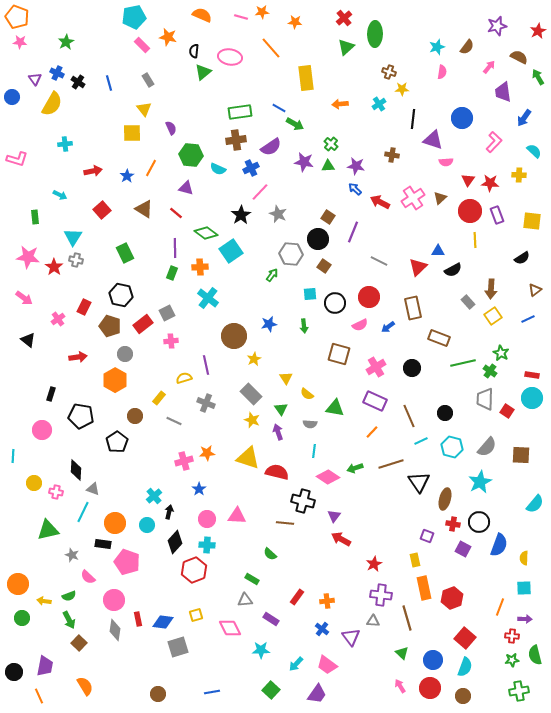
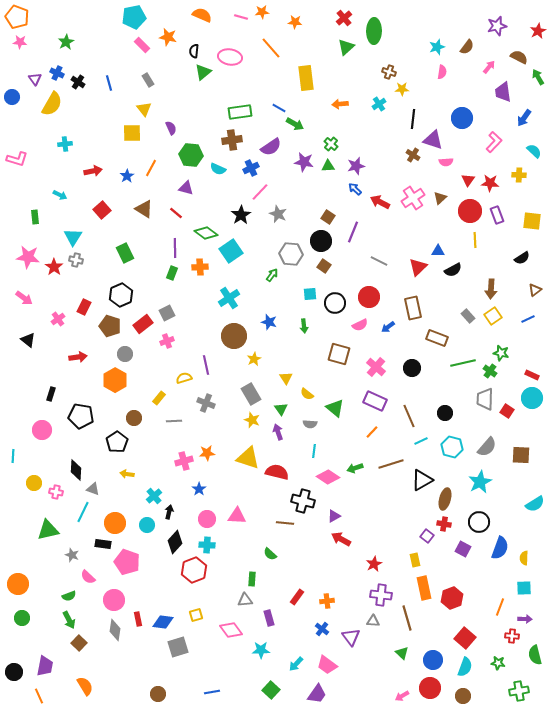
green ellipse at (375, 34): moved 1 px left, 3 px up
brown cross at (236, 140): moved 4 px left
brown cross at (392, 155): moved 21 px right; rotated 24 degrees clockwise
purple star at (356, 166): rotated 24 degrees counterclockwise
black circle at (318, 239): moved 3 px right, 2 px down
black hexagon at (121, 295): rotated 25 degrees clockwise
cyan cross at (208, 298): moved 21 px right; rotated 20 degrees clockwise
gray rectangle at (468, 302): moved 14 px down
blue star at (269, 324): moved 2 px up; rotated 28 degrees clockwise
brown rectangle at (439, 338): moved 2 px left
pink cross at (171, 341): moved 4 px left; rotated 16 degrees counterclockwise
green star at (501, 353): rotated 14 degrees counterclockwise
pink cross at (376, 367): rotated 18 degrees counterclockwise
red rectangle at (532, 375): rotated 16 degrees clockwise
gray rectangle at (251, 394): rotated 15 degrees clockwise
green triangle at (335, 408): rotated 30 degrees clockwise
brown circle at (135, 416): moved 1 px left, 2 px down
gray line at (174, 421): rotated 28 degrees counterclockwise
black triangle at (419, 482): moved 3 px right, 2 px up; rotated 35 degrees clockwise
cyan semicircle at (535, 504): rotated 18 degrees clockwise
purple triangle at (334, 516): rotated 24 degrees clockwise
red cross at (453, 524): moved 9 px left
purple square at (427, 536): rotated 16 degrees clockwise
blue semicircle at (499, 545): moved 1 px right, 3 px down
green rectangle at (252, 579): rotated 64 degrees clockwise
yellow arrow at (44, 601): moved 83 px right, 127 px up
purple rectangle at (271, 619): moved 2 px left, 1 px up; rotated 42 degrees clockwise
pink diamond at (230, 628): moved 1 px right, 2 px down; rotated 10 degrees counterclockwise
green star at (512, 660): moved 14 px left, 3 px down; rotated 16 degrees clockwise
pink arrow at (400, 686): moved 2 px right, 10 px down; rotated 88 degrees counterclockwise
